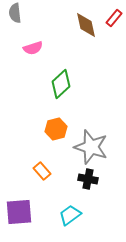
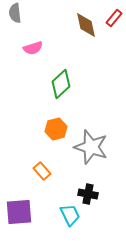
black cross: moved 15 px down
cyan trapezoid: rotated 100 degrees clockwise
